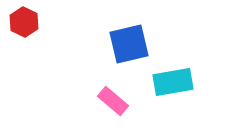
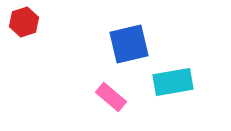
red hexagon: rotated 16 degrees clockwise
pink rectangle: moved 2 px left, 4 px up
